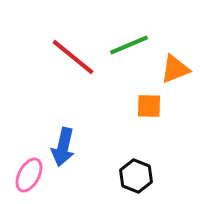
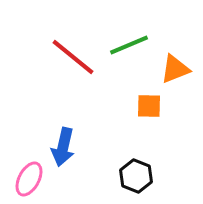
pink ellipse: moved 4 px down
